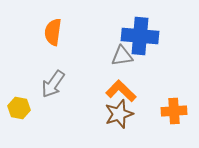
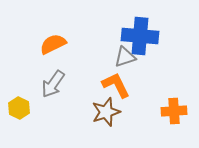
orange semicircle: moved 12 px down; rotated 56 degrees clockwise
gray triangle: moved 3 px right, 1 px down; rotated 10 degrees counterclockwise
orange L-shape: moved 5 px left, 6 px up; rotated 20 degrees clockwise
yellow hexagon: rotated 15 degrees clockwise
brown star: moved 13 px left, 2 px up
